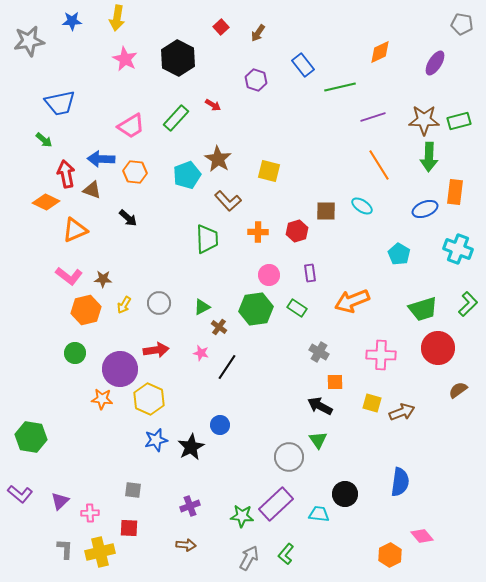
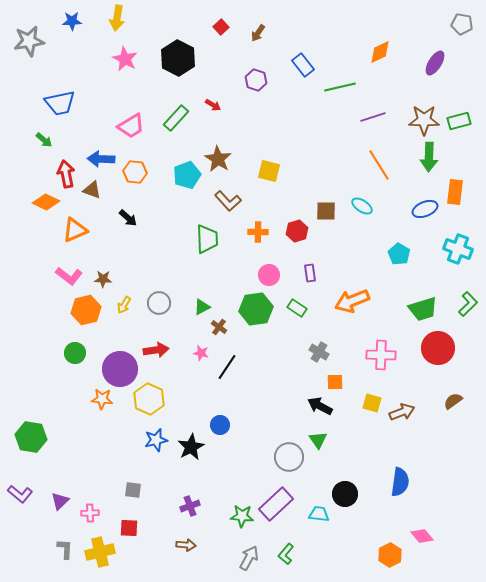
brown semicircle at (458, 390): moved 5 px left, 11 px down
